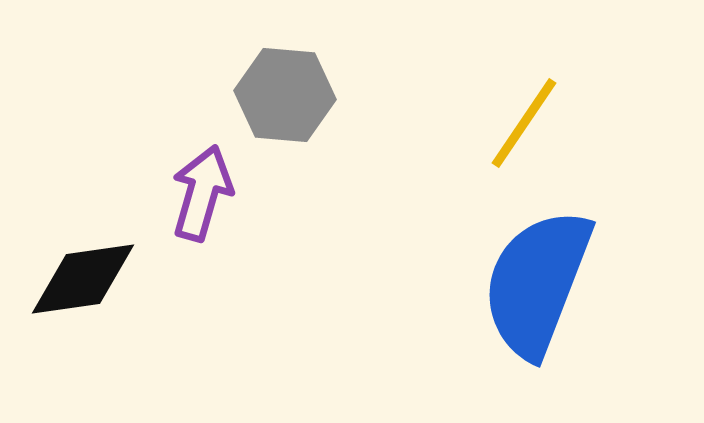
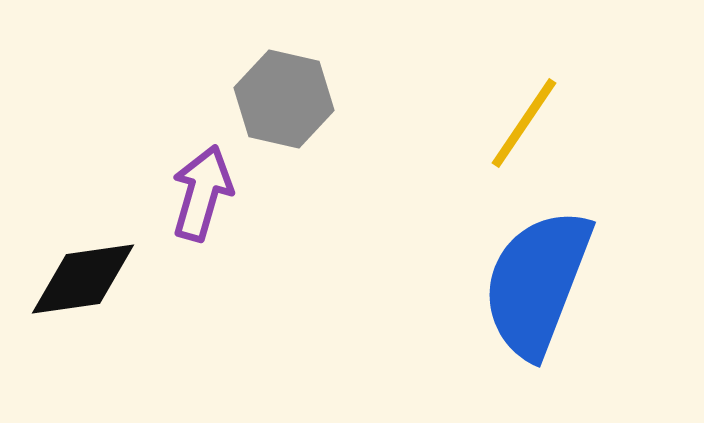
gray hexagon: moved 1 px left, 4 px down; rotated 8 degrees clockwise
